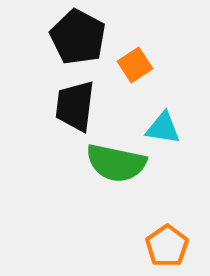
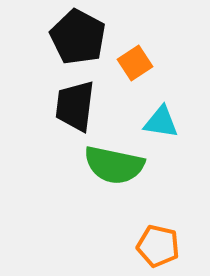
orange square: moved 2 px up
cyan triangle: moved 2 px left, 6 px up
green semicircle: moved 2 px left, 2 px down
orange pentagon: moved 9 px left; rotated 24 degrees counterclockwise
